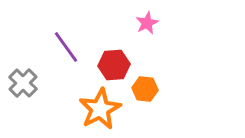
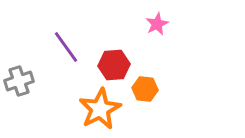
pink star: moved 10 px right, 1 px down
gray cross: moved 4 px left, 2 px up; rotated 28 degrees clockwise
